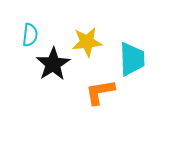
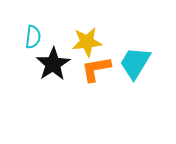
cyan semicircle: moved 3 px right, 2 px down
cyan trapezoid: moved 3 px right, 4 px down; rotated 147 degrees counterclockwise
orange L-shape: moved 4 px left, 23 px up
